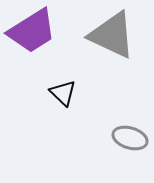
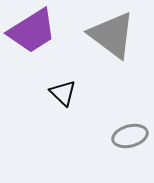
gray triangle: rotated 12 degrees clockwise
gray ellipse: moved 2 px up; rotated 32 degrees counterclockwise
